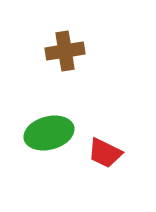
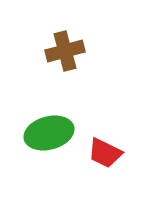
brown cross: rotated 6 degrees counterclockwise
